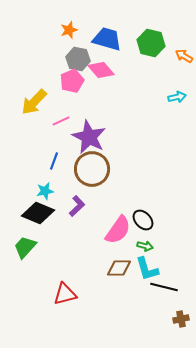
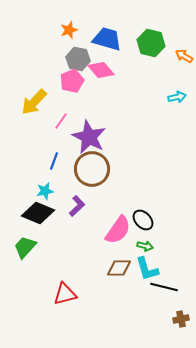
pink line: rotated 30 degrees counterclockwise
